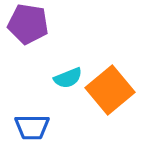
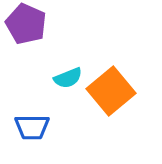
purple pentagon: moved 2 px left; rotated 15 degrees clockwise
orange square: moved 1 px right, 1 px down
